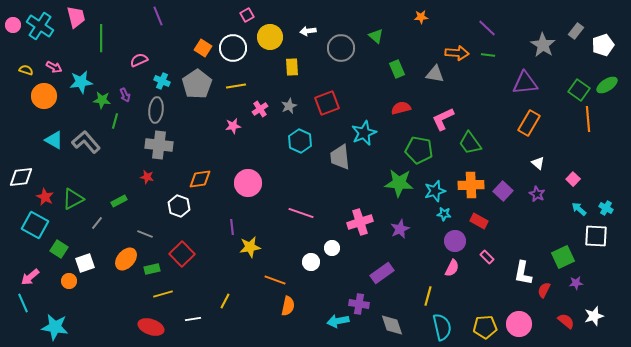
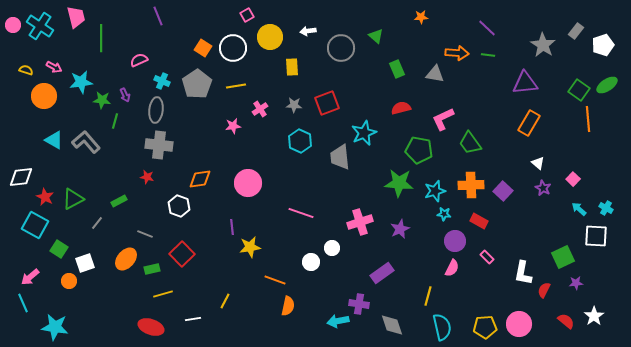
gray star at (289, 106): moved 5 px right, 1 px up; rotated 28 degrees clockwise
purple star at (537, 194): moved 6 px right, 6 px up
white star at (594, 316): rotated 18 degrees counterclockwise
